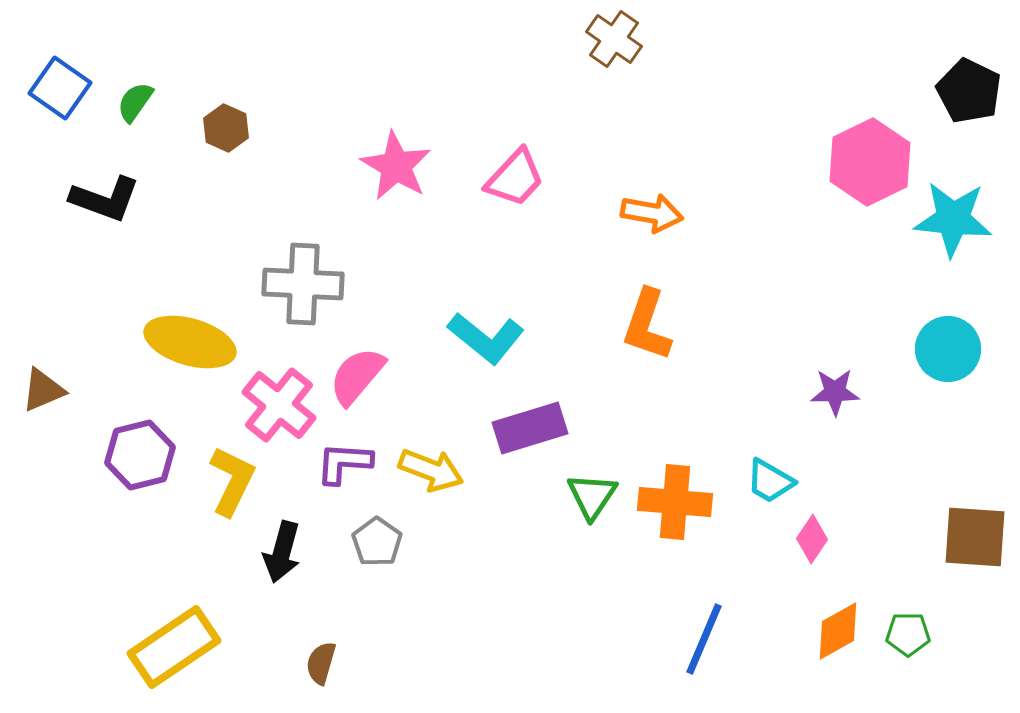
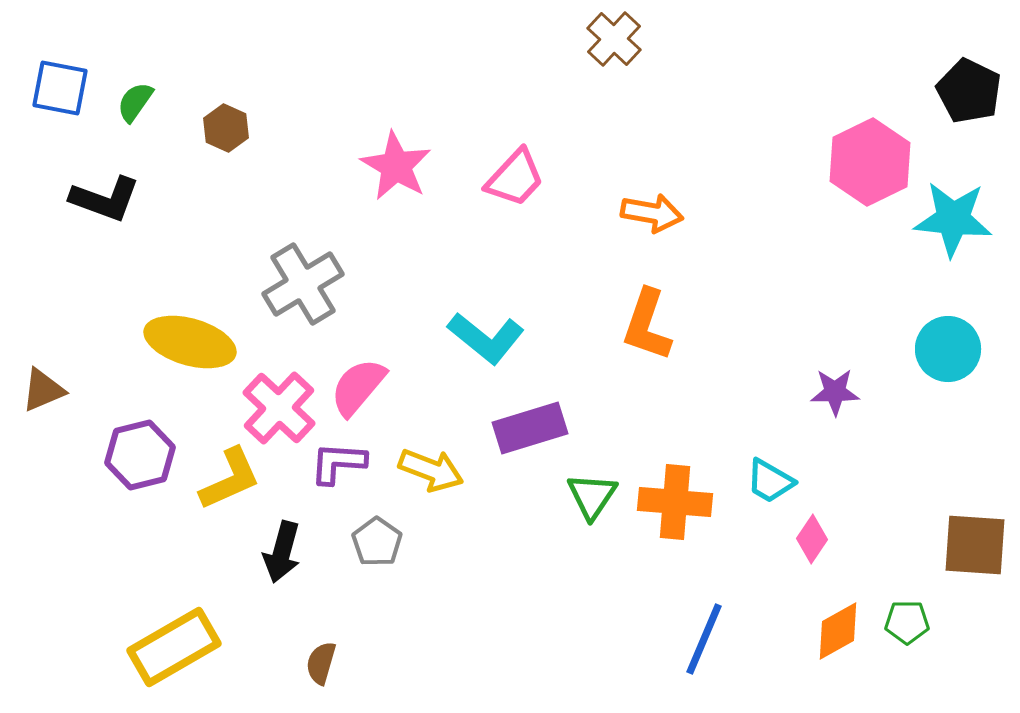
brown cross: rotated 8 degrees clockwise
blue square: rotated 24 degrees counterclockwise
gray cross: rotated 34 degrees counterclockwise
pink semicircle: moved 1 px right, 11 px down
pink cross: moved 3 px down; rotated 4 degrees clockwise
purple L-shape: moved 6 px left
yellow L-shape: moved 2 px left, 2 px up; rotated 40 degrees clockwise
brown square: moved 8 px down
green pentagon: moved 1 px left, 12 px up
yellow rectangle: rotated 4 degrees clockwise
